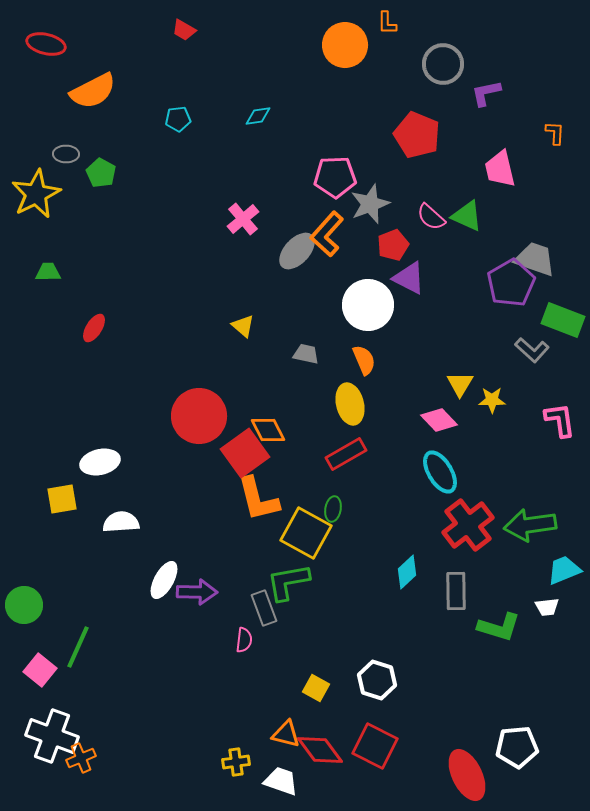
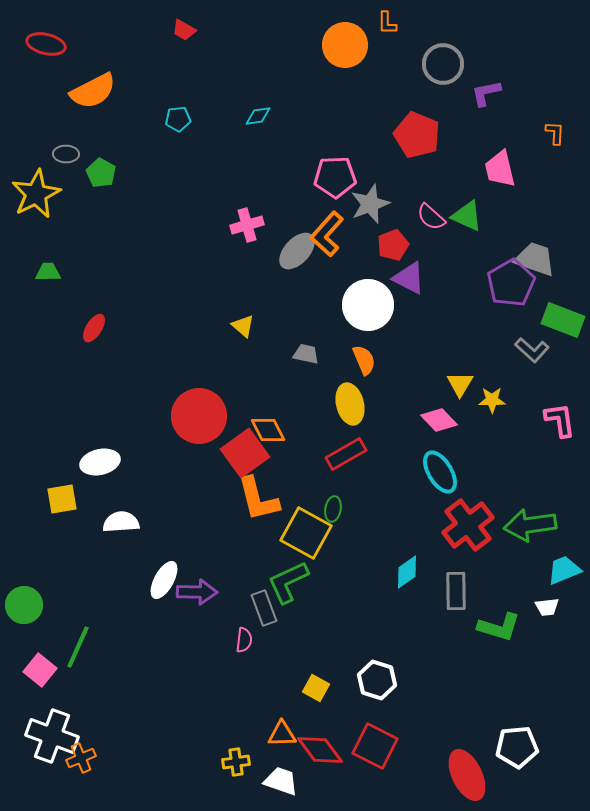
pink cross at (243, 219): moved 4 px right, 6 px down; rotated 24 degrees clockwise
cyan diamond at (407, 572): rotated 8 degrees clockwise
green L-shape at (288, 582): rotated 15 degrees counterclockwise
orange triangle at (286, 734): moved 4 px left; rotated 16 degrees counterclockwise
